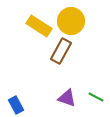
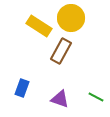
yellow circle: moved 3 px up
purple triangle: moved 7 px left, 1 px down
blue rectangle: moved 6 px right, 17 px up; rotated 48 degrees clockwise
